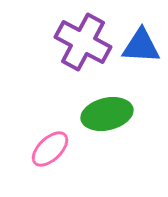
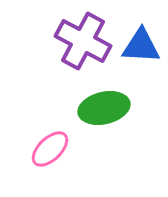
purple cross: moved 1 px up
green ellipse: moved 3 px left, 6 px up
